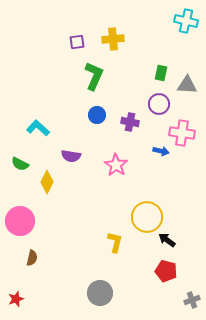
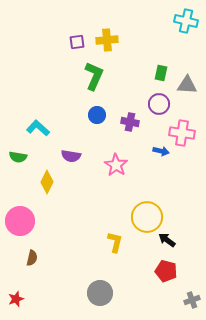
yellow cross: moved 6 px left, 1 px down
green semicircle: moved 2 px left, 7 px up; rotated 18 degrees counterclockwise
